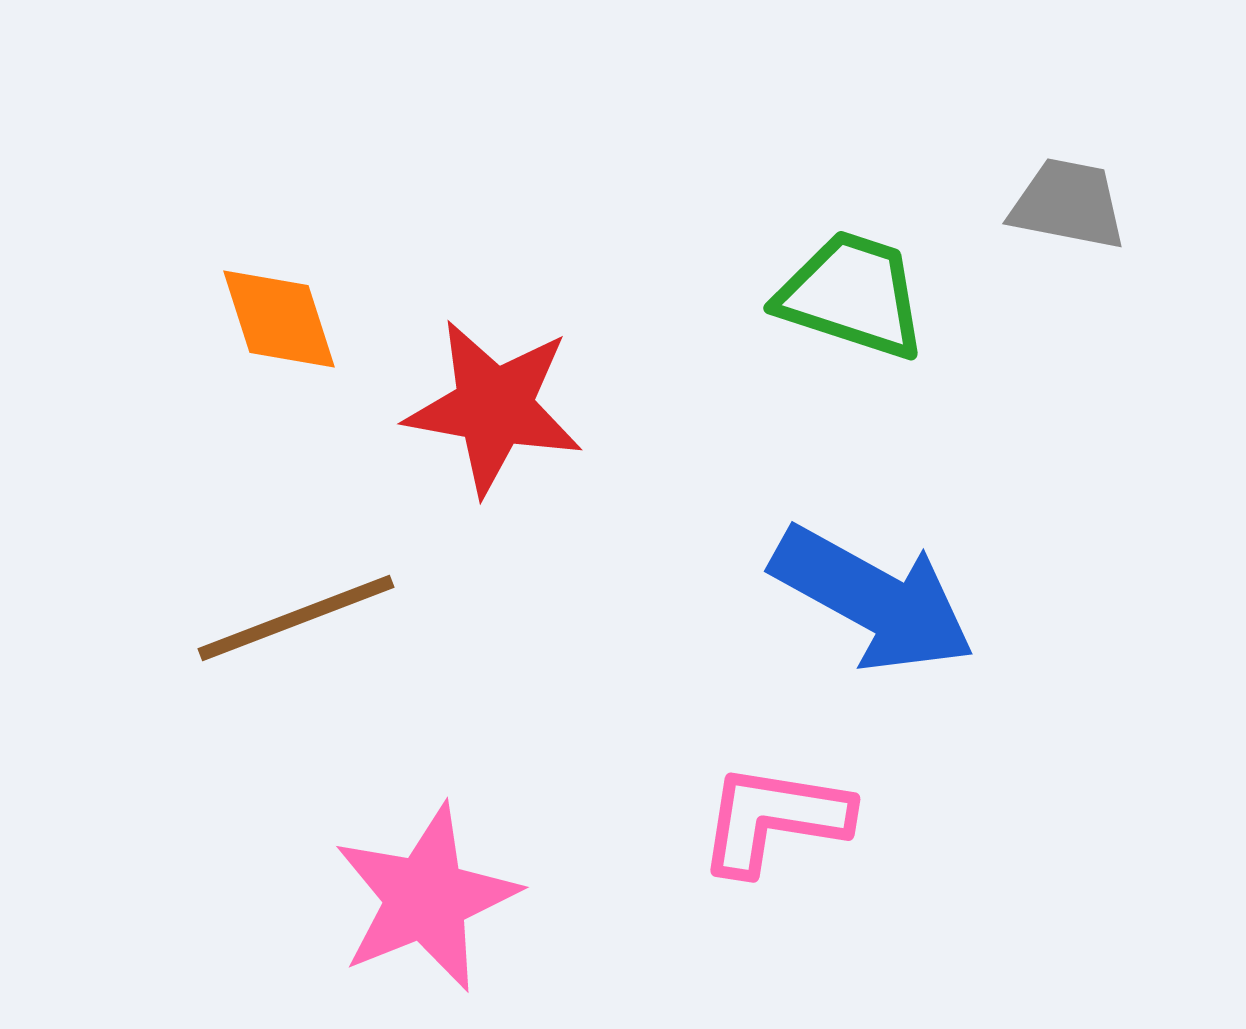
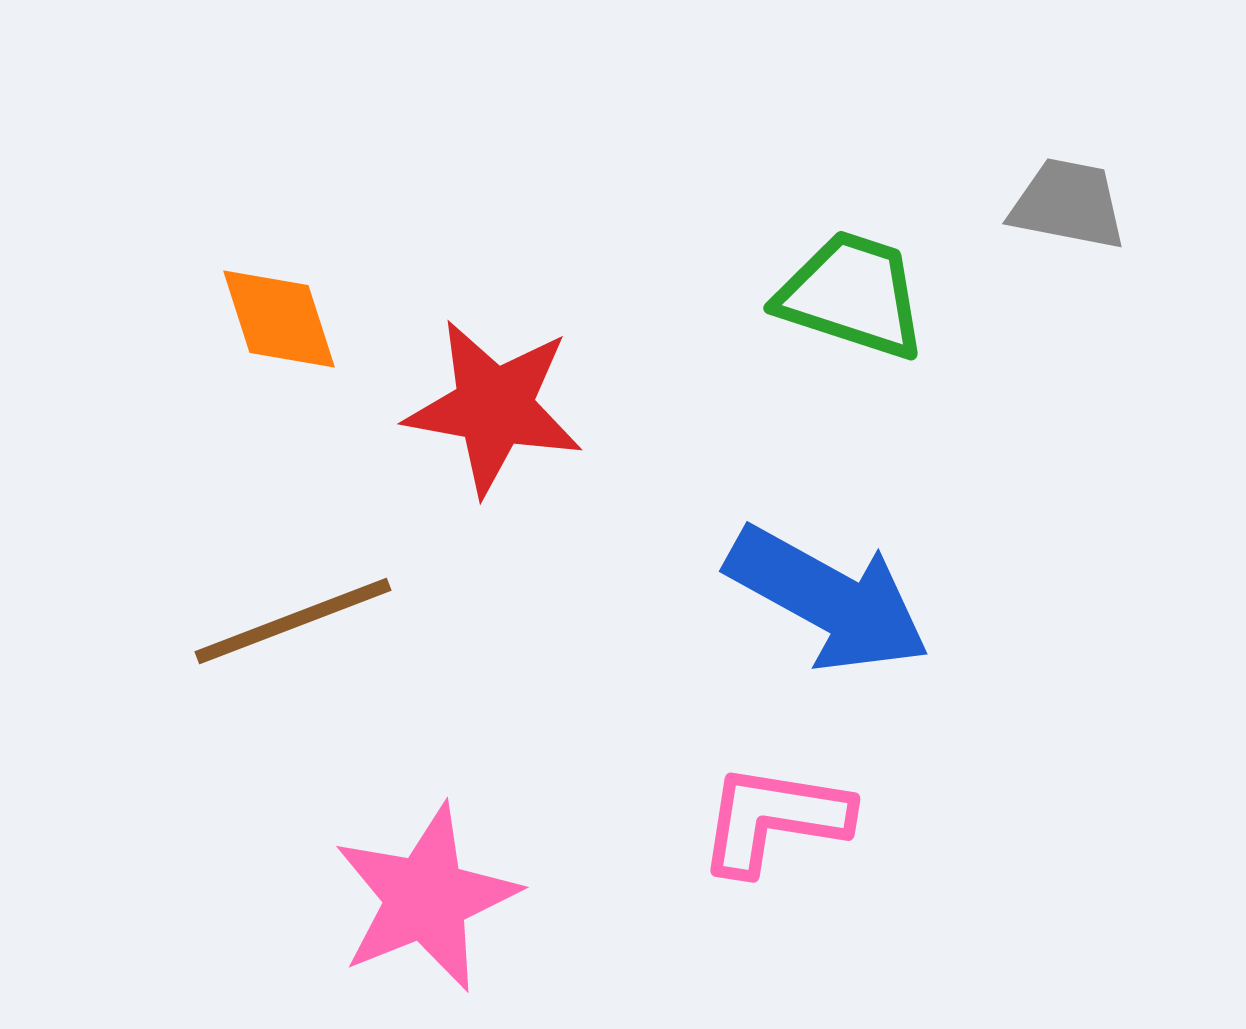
blue arrow: moved 45 px left
brown line: moved 3 px left, 3 px down
